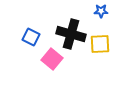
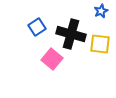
blue star: rotated 24 degrees counterclockwise
blue square: moved 6 px right, 10 px up; rotated 30 degrees clockwise
yellow square: rotated 10 degrees clockwise
